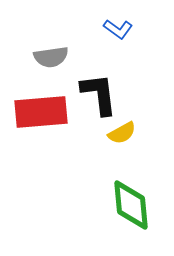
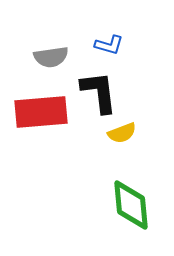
blue L-shape: moved 9 px left, 16 px down; rotated 20 degrees counterclockwise
black L-shape: moved 2 px up
yellow semicircle: rotated 8 degrees clockwise
